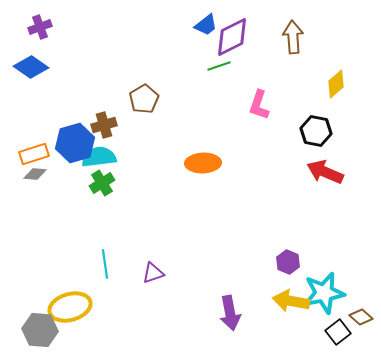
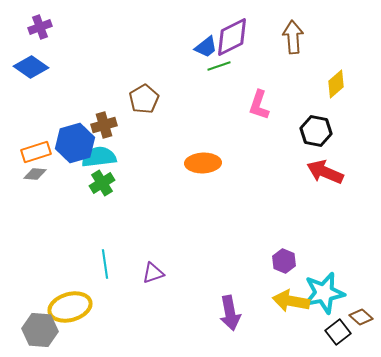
blue trapezoid: moved 22 px down
orange rectangle: moved 2 px right, 2 px up
purple hexagon: moved 4 px left, 1 px up
